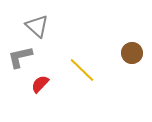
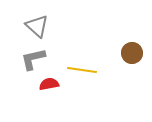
gray L-shape: moved 13 px right, 2 px down
yellow line: rotated 36 degrees counterclockwise
red semicircle: moved 9 px right; rotated 36 degrees clockwise
